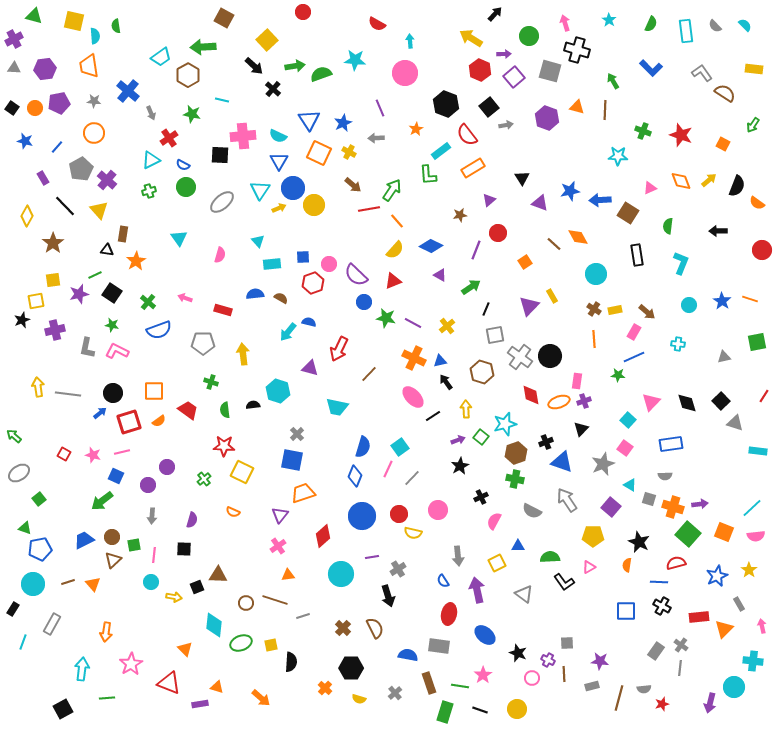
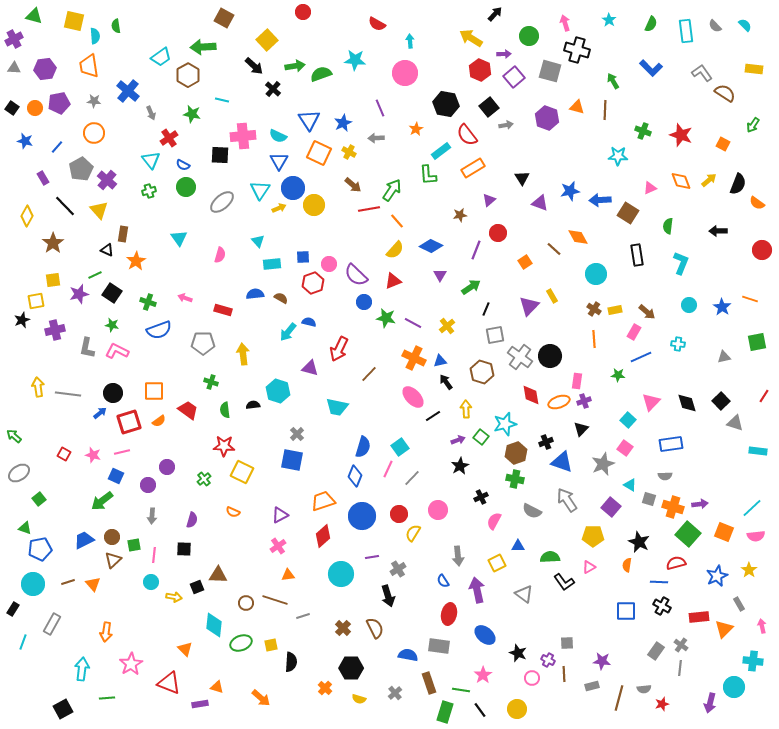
black hexagon at (446, 104): rotated 10 degrees counterclockwise
cyan triangle at (151, 160): rotated 42 degrees counterclockwise
black semicircle at (737, 186): moved 1 px right, 2 px up
brown line at (554, 244): moved 5 px down
black triangle at (107, 250): rotated 16 degrees clockwise
purple triangle at (440, 275): rotated 32 degrees clockwise
blue star at (722, 301): moved 6 px down
green cross at (148, 302): rotated 21 degrees counterclockwise
blue line at (634, 357): moved 7 px right
orange trapezoid at (303, 493): moved 20 px right, 8 px down
purple triangle at (280, 515): rotated 24 degrees clockwise
yellow semicircle at (413, 533): rotated 108 degrees clockwise
purple star at (600, 661): moved 2 px right
green line at (460, 686): moved 1 px right, 4 px down
black line at (480, 710): rotated 35 degrees clockwise
